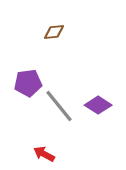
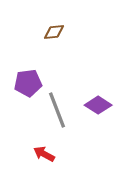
gray line: moved 2 px left, 4 px down; rotated 18 degrees clockwise
